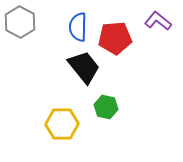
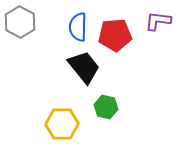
purple L-shape: rotated 32 degrees counterclockwise
red pentagon: moved 3 px up
